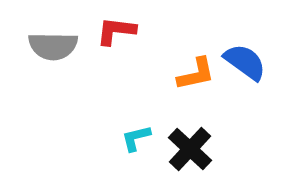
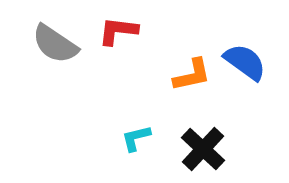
red L-shape: moved 2 px right
gray semicircle: moved 2 px right, 2 px up; rotated 33 degrees clockwise
orange L-shape: moved 4 px left, 1 px down
black cross: moved 13 px right
